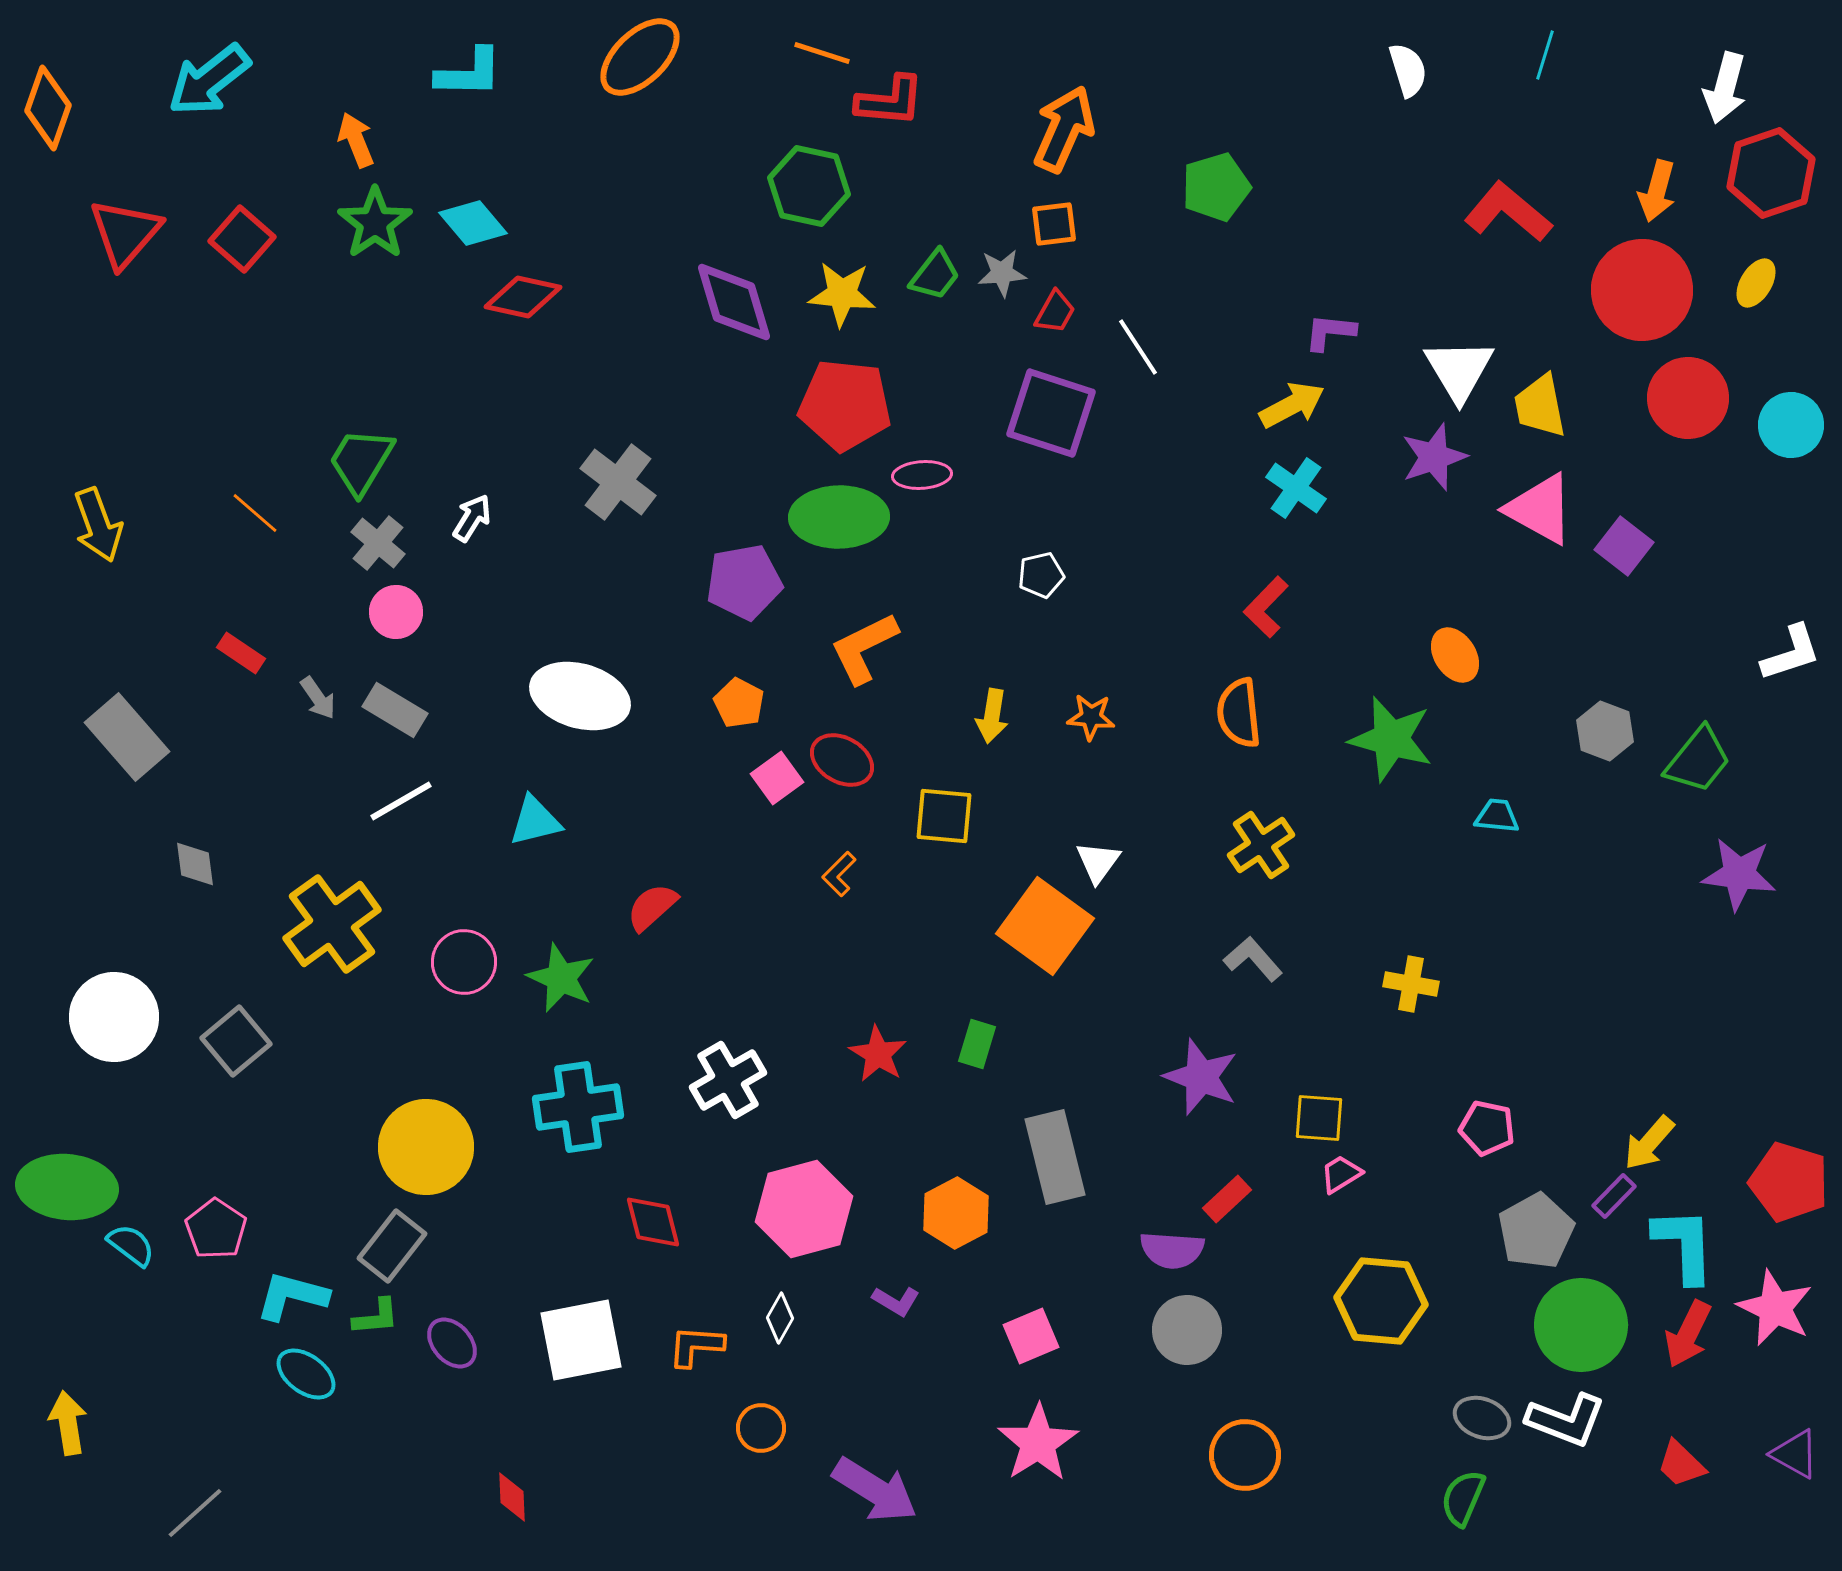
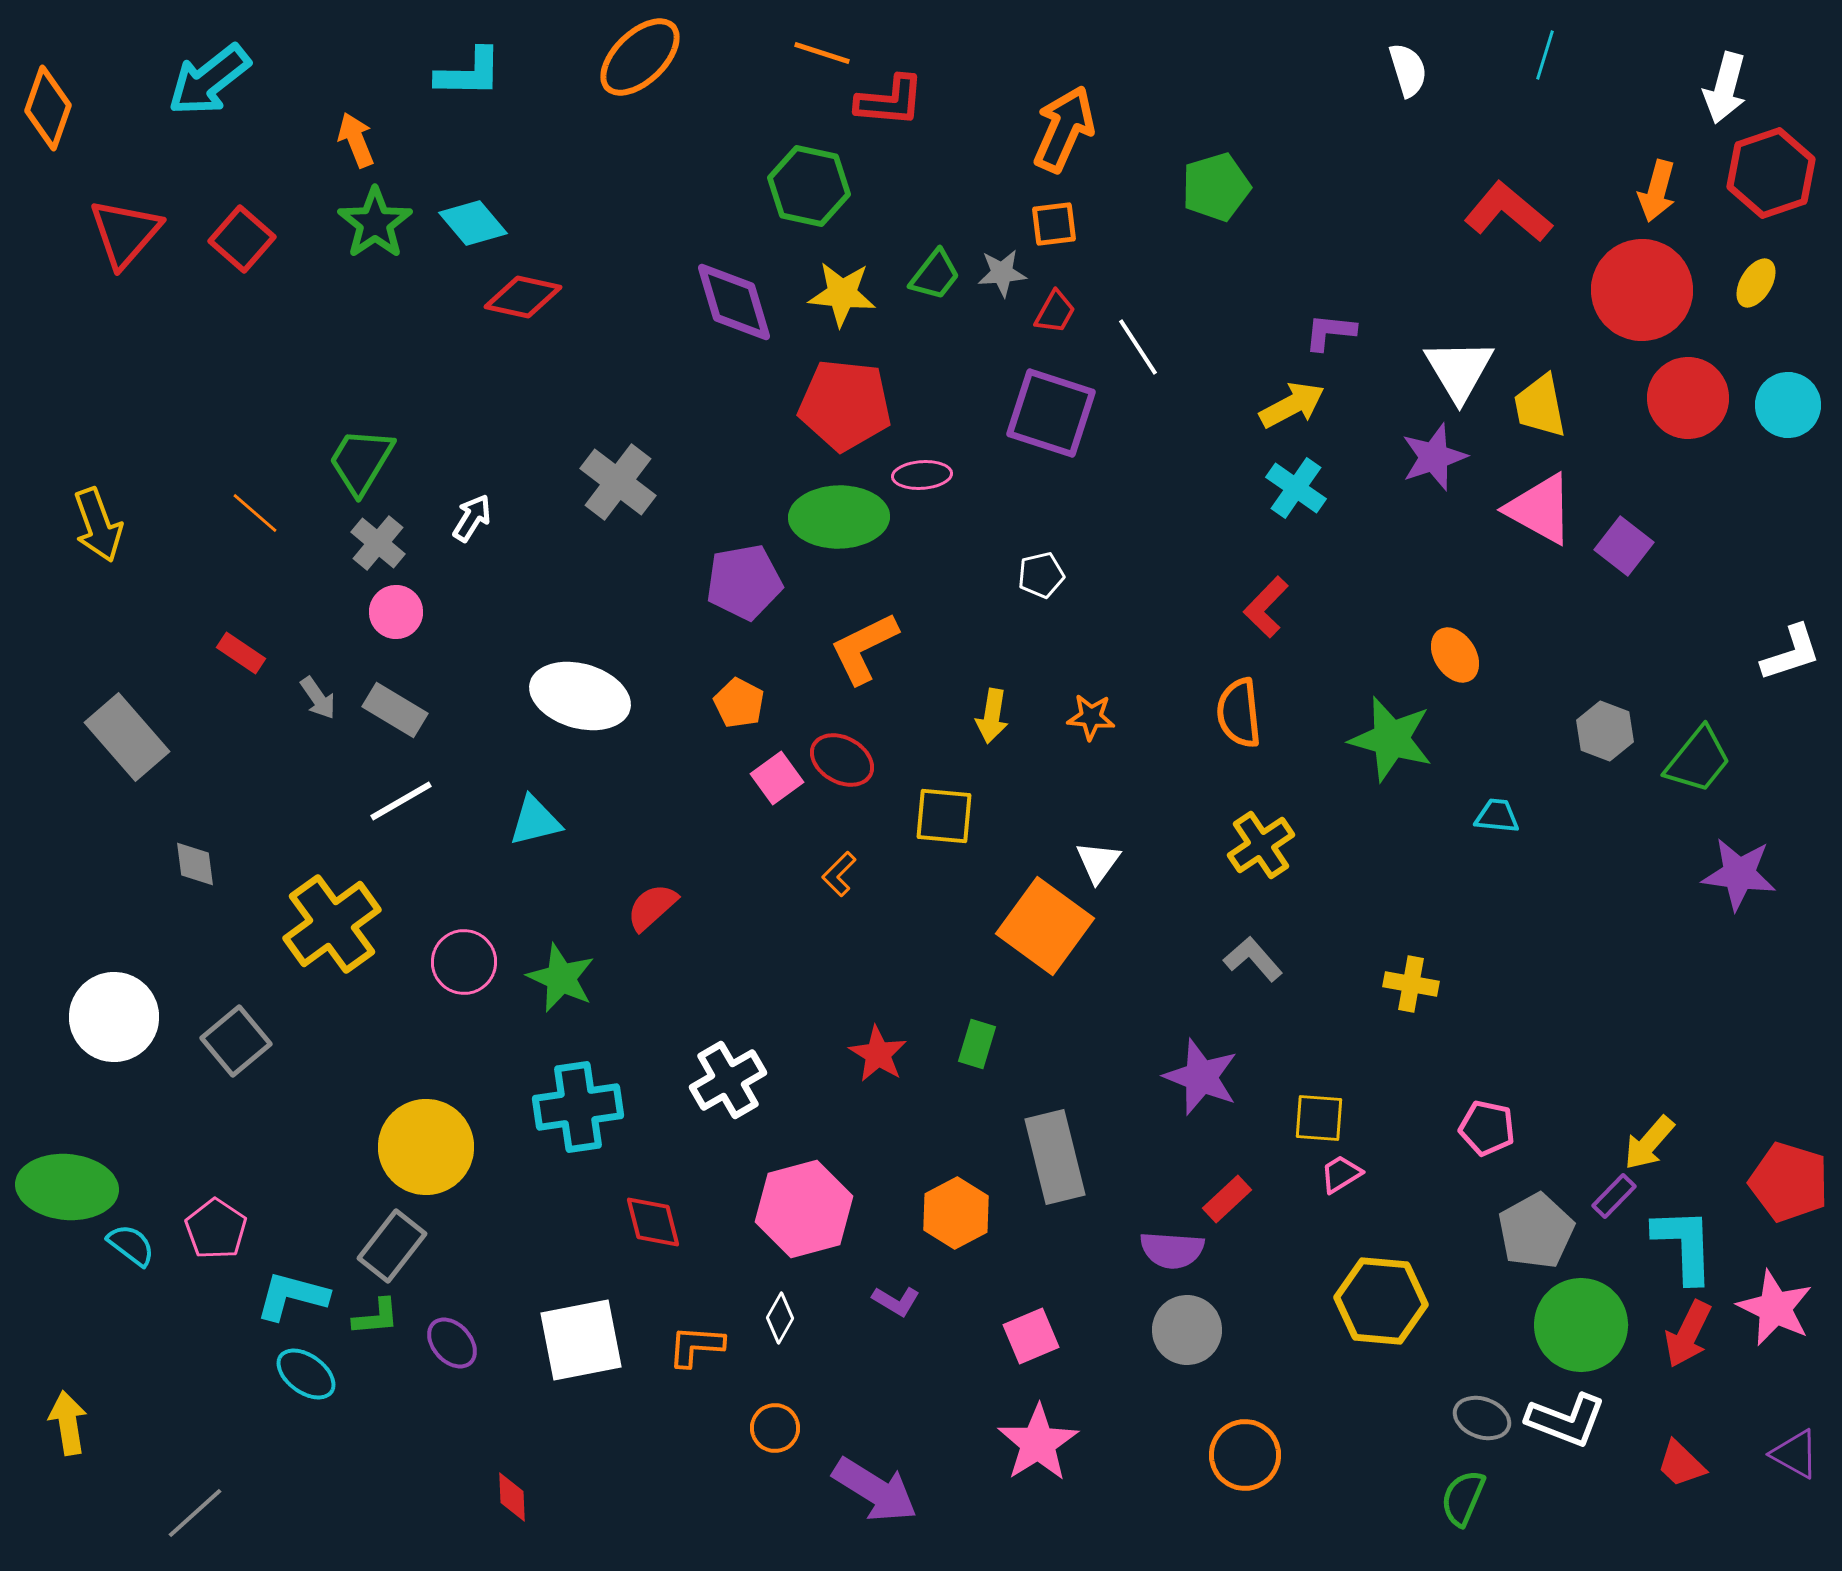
cyan circle at (1791, 425): moved 3 px left, 20 px up
orange circle at (761, 1428): moved 14 px right
